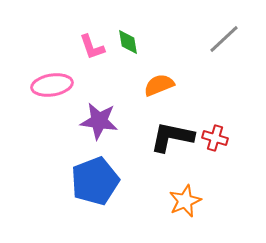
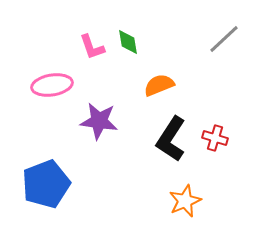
black L-shape: moved 1 px left, 2 px down; rotated 69 degrees counterclockwise
blue pentagon: moved 49 px left, 3 px down
